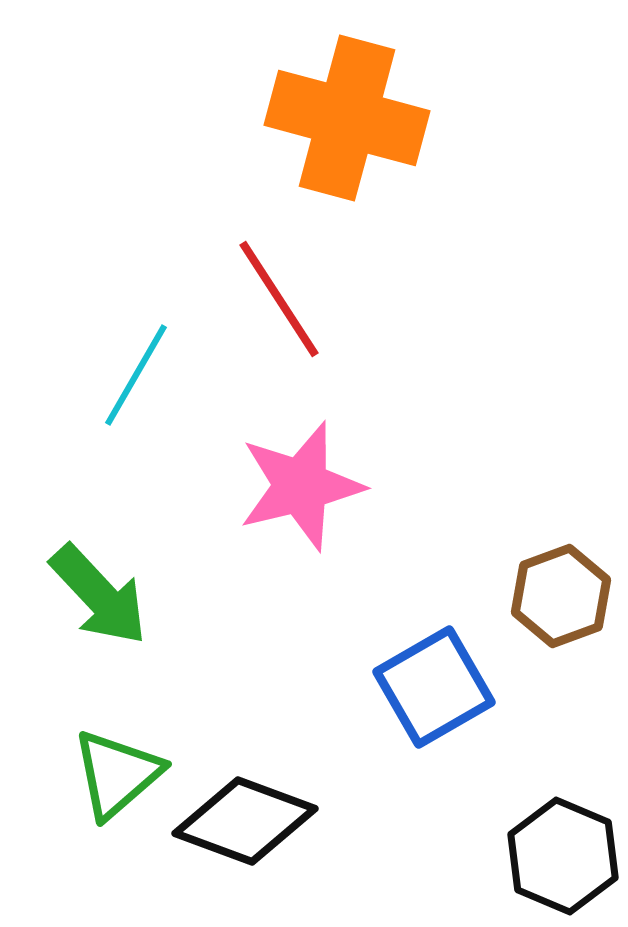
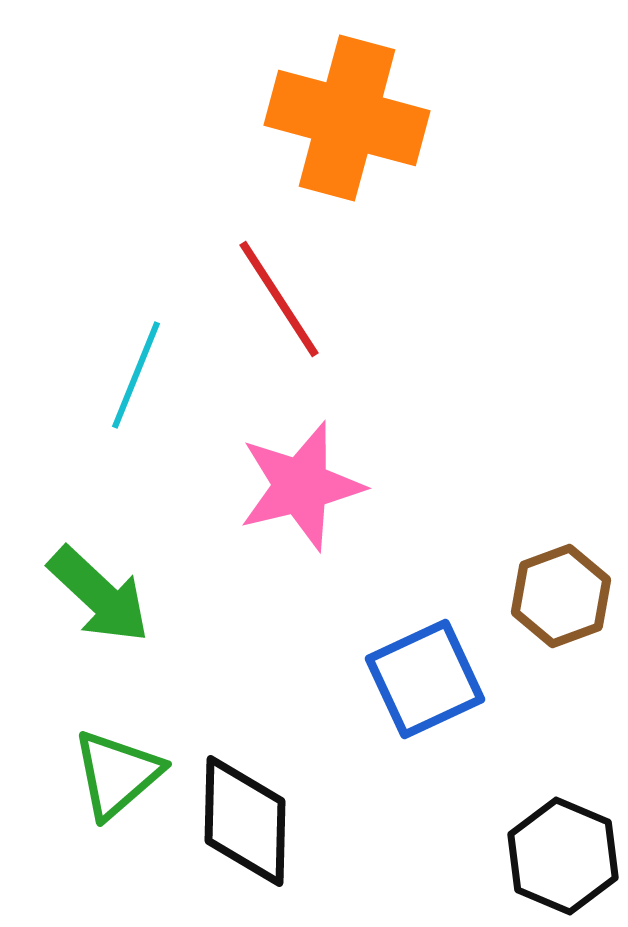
cyan line: rotated 8 degrees counterclockwise
green arrow: rotated 4 degrees counterclockwise
blue square: moved 9 px left, 8 px up; rotated 5 degrees clockwise
black diamond: rotated 71 degrees clockwise
